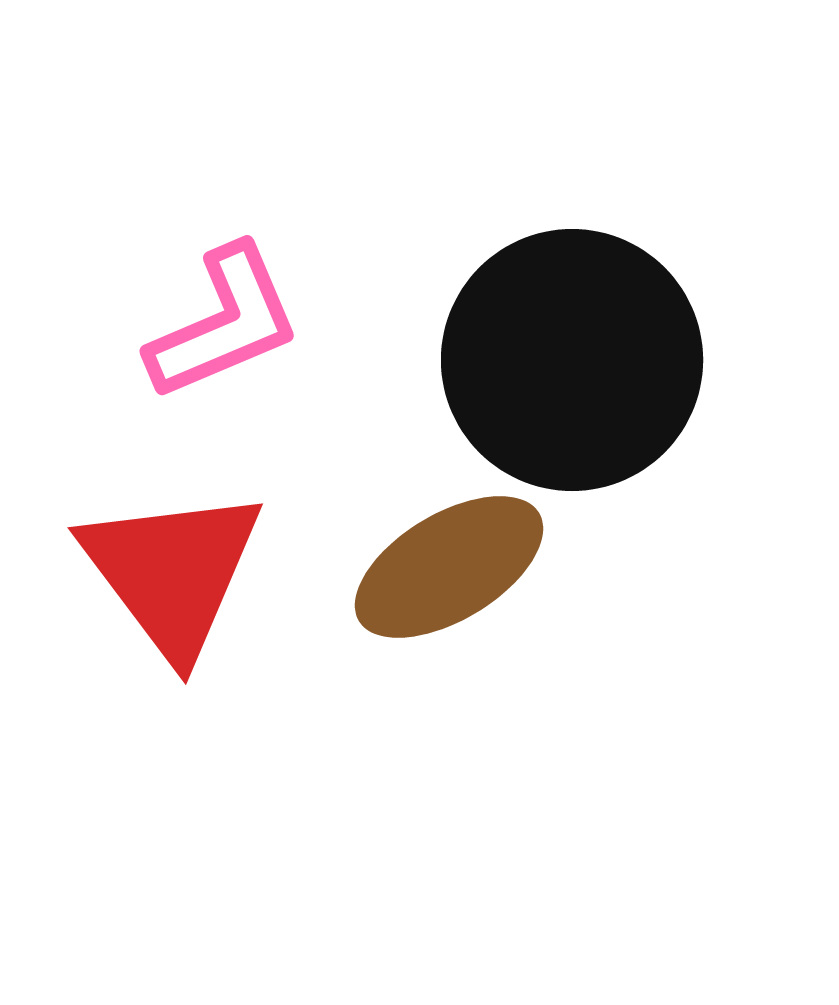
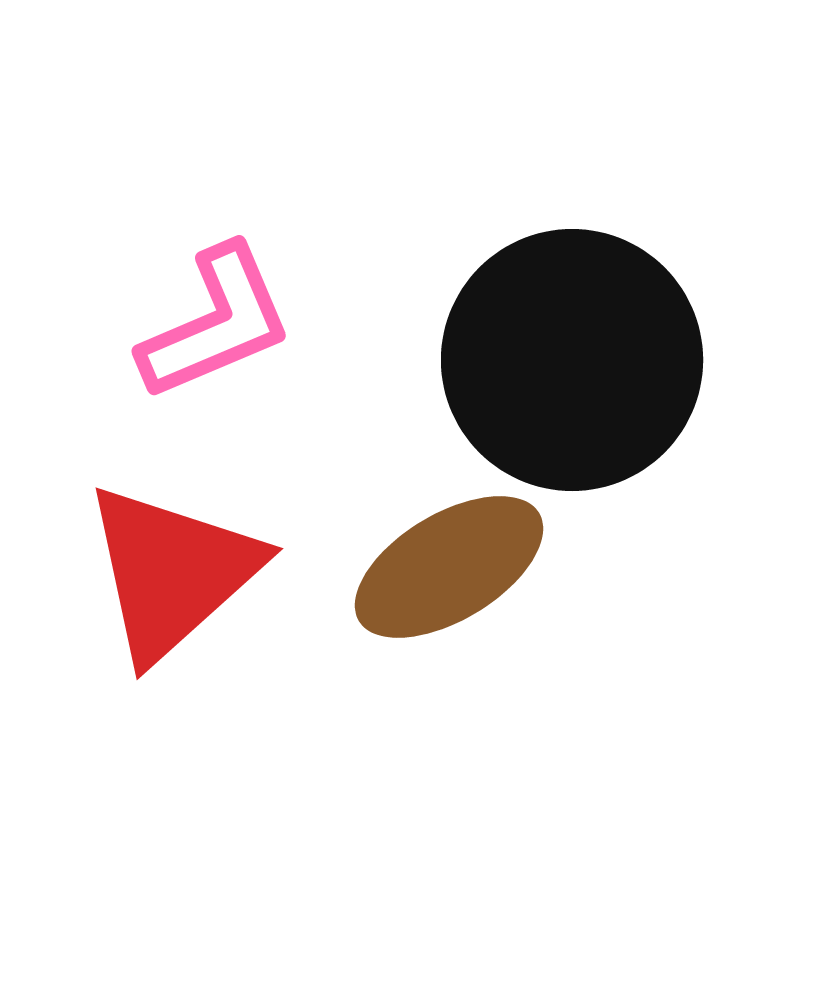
pink L-shape: moved 8 px left
red triangle: rotated 25 degrees clockwise
